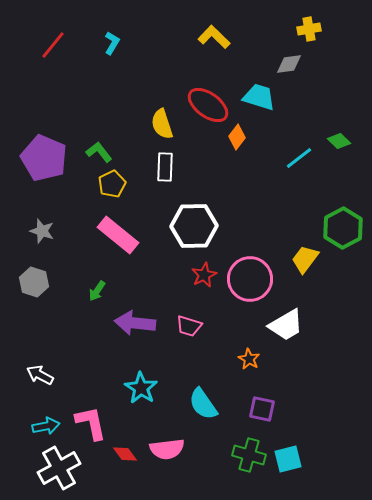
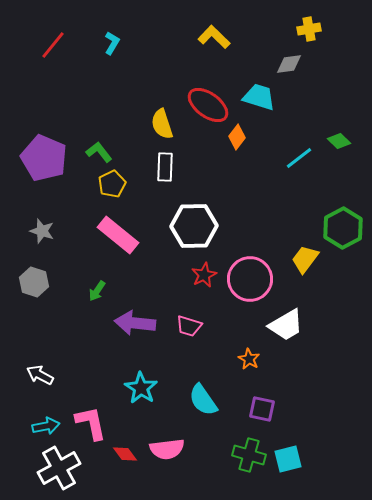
cyan semicircle: moved 4 px up
